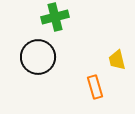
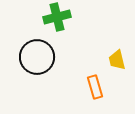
green cross: moved 2 px right
black circle: moved 1 px left
